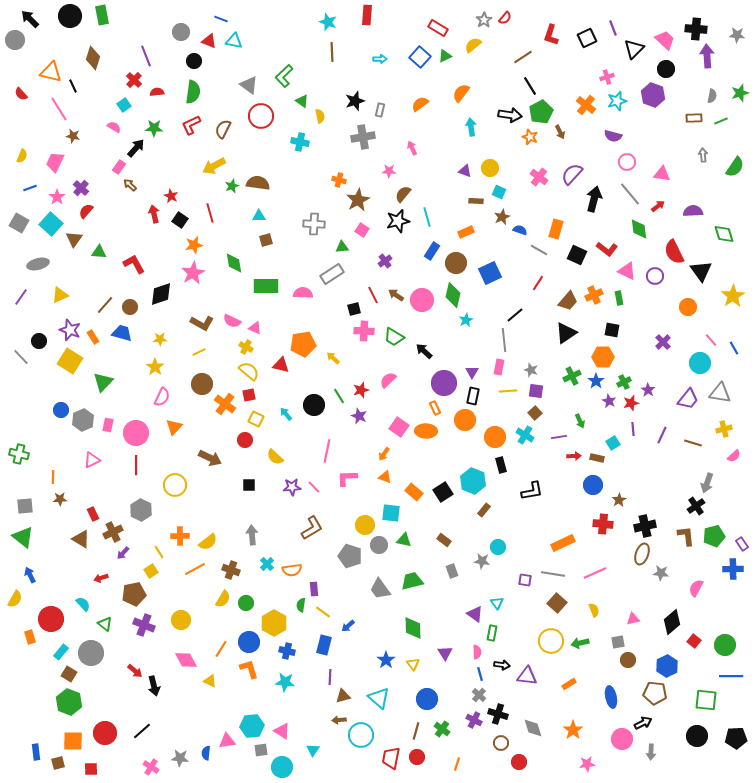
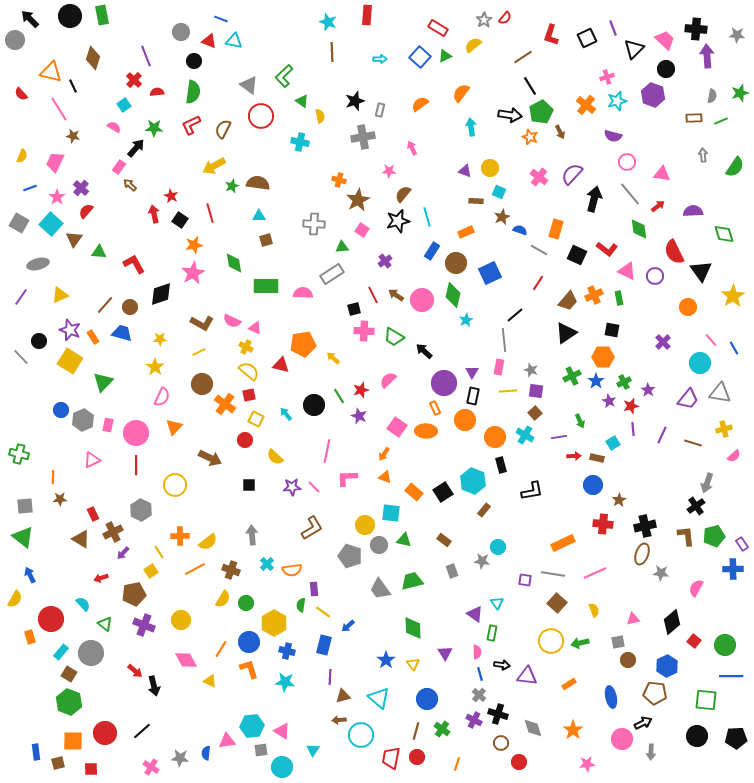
red star at (631, 403): moved 3 px down
pink square at (399, 427): moved 2 px left
